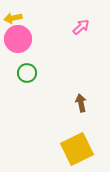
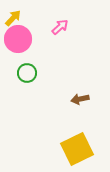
yellow arrow: rotated 144 degrees clockwise
pink arrow: moved 21 px left
brown arrow: moved 1 px left, 4 px up; rotated 90 degrees counterclockwise
